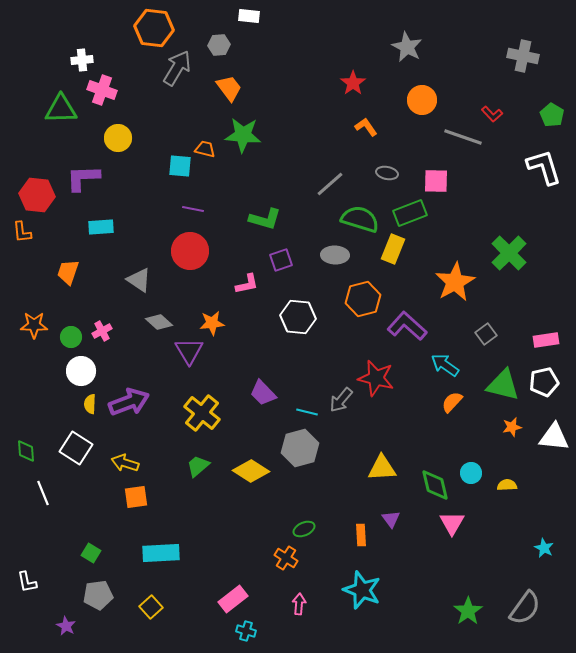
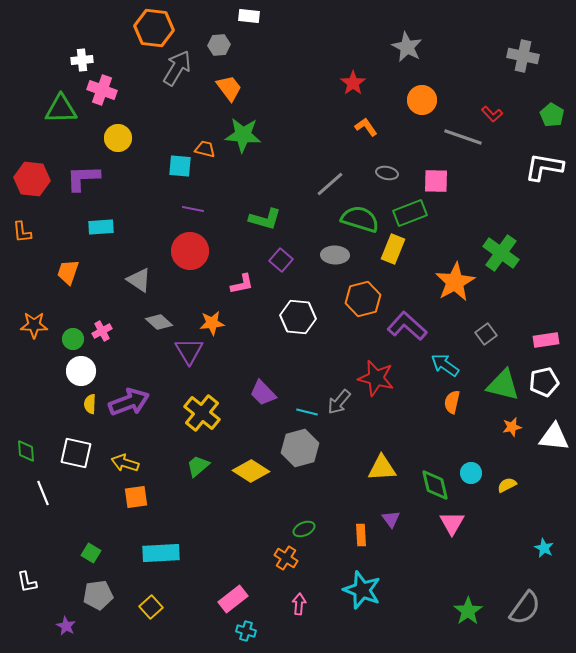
white L-shape at (544, 167): rotated 63 degrees counterclockwise
red hexagon at (37, 195): moved 5 px left, 16 px up
green cross at (509, 253): moved 8 px left; rotated 9 degrees counterclockwise
purple square at (281, 260): rotated 30 degrees counterclockwise
pink L-shape at (247, 284): moved 5 px left
green circle at (71, 337): moved 2 px right, 2 px down
gray arrow at (341, 400): moved 2 px left, 2 px down
orange semicircle at (452, 402): rotated 30 degrees counterclockwise
white square at (76, 448): moved 5 px down; rotated 20 degrees counterclockwise
yellow semicircle at (507, 485): rotated 24 degrees counterclockwise
